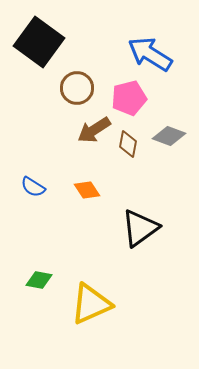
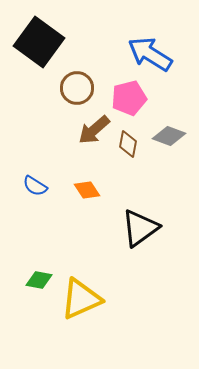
brown arrow: rotated 8 degrees counterclockwise
blue semicircle: moved 2 px right, 1 px up
yellow triangle: moved 10 px left, 5 px up
